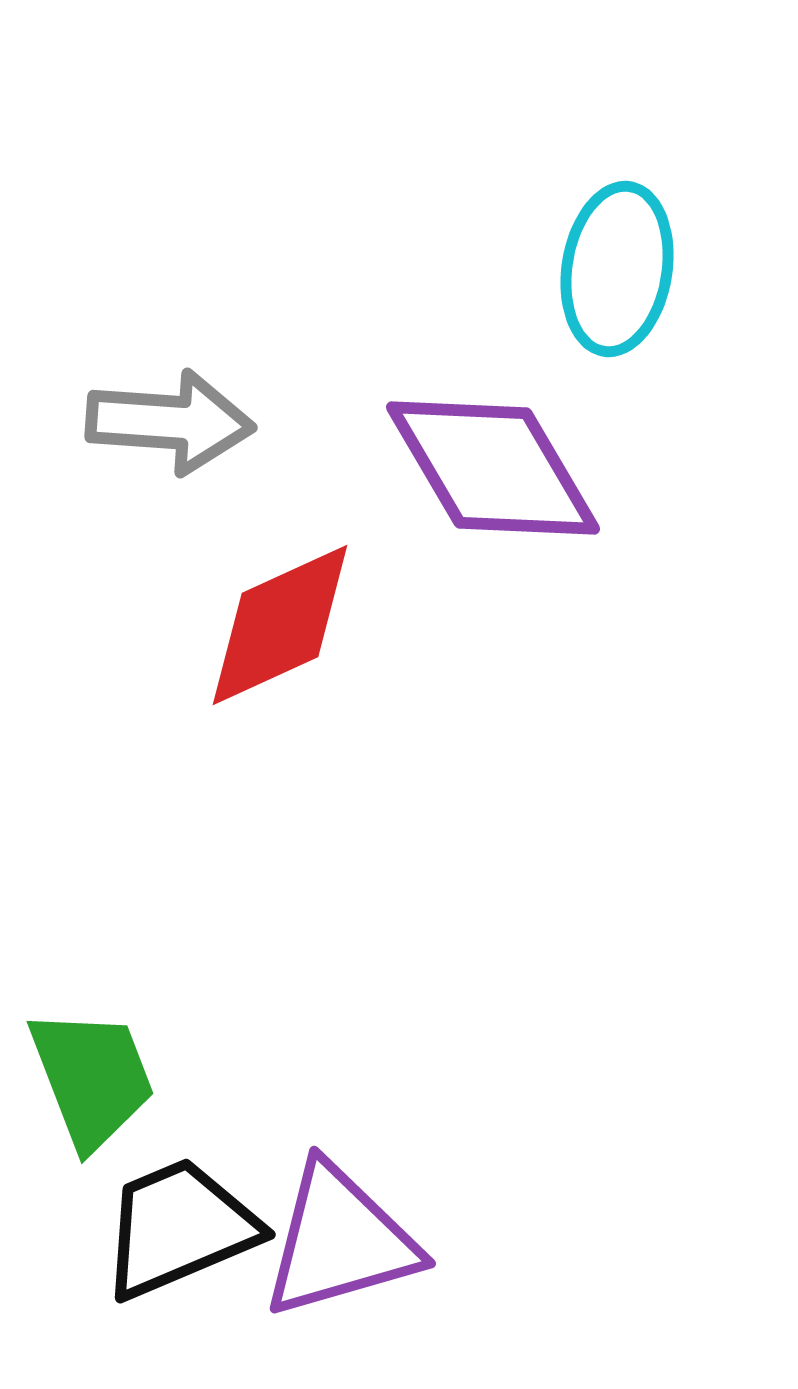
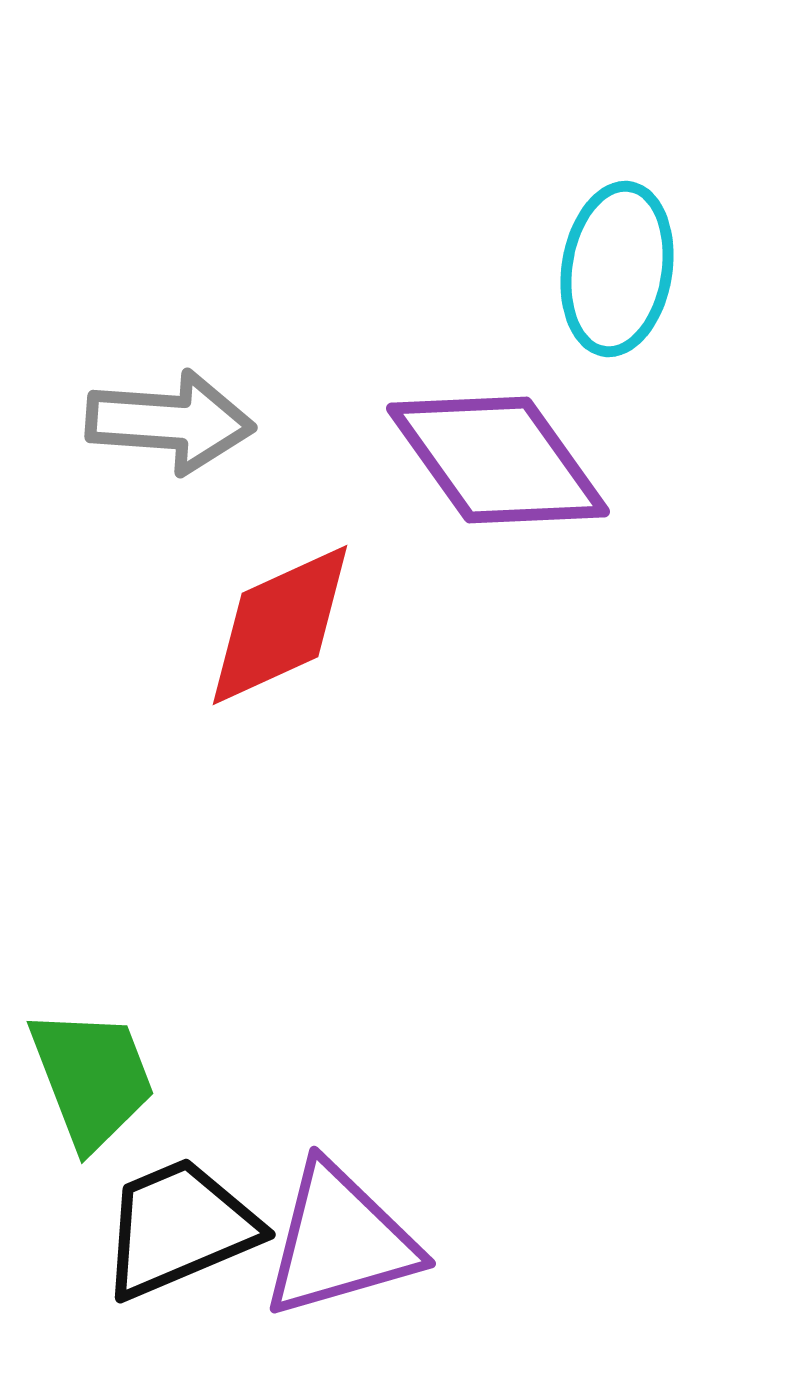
purple diamond: moved 5 px right, 8 px up; rotated 5 degrees counterclockwise
